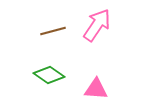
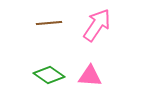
brown line: moved 4 px left, 8 px up; rotated 10 degrees clockwise
pink triangle: moved 6 px left, 13 px up
